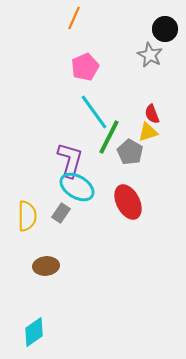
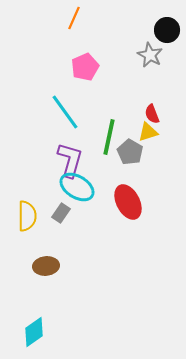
black circle: moved 2 px right, 1 px down
cyan line: moved 29 px left
green line: rotated 15 degrees counterclockwise
